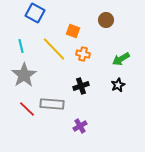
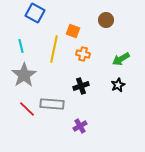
yellow line: rotated 56 degrees clockwise
